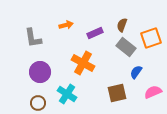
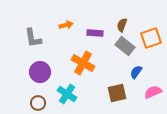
purple rectangle: rotated 28 degrees clockwise
gray rectangle: moved 1 px left, 1 px up
